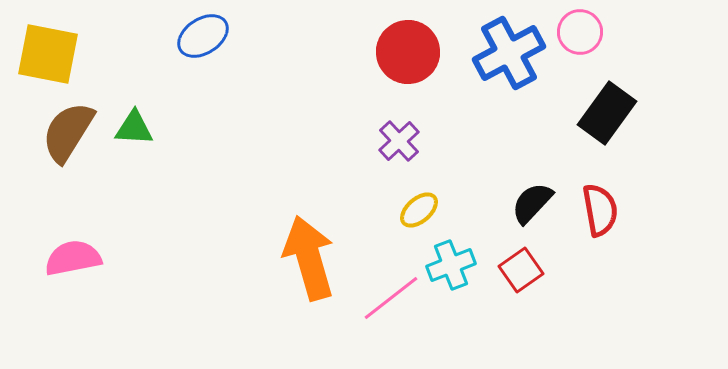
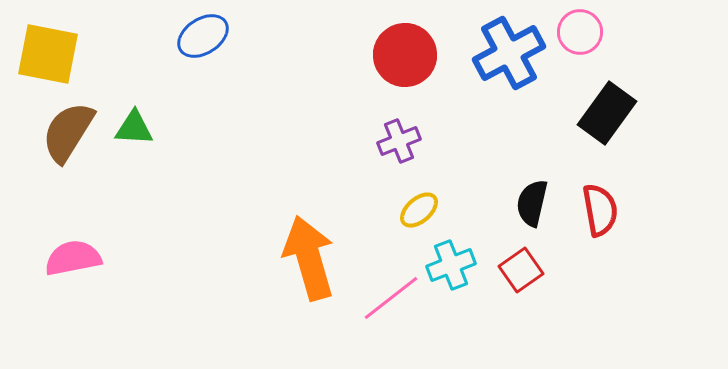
red circle: moved 3 px left, 3 px down
purple cross: rotated 21 degrees clockwise
black semicircle: rotated 30 degrees counterclockwise
